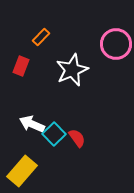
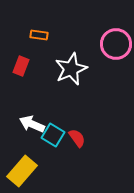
orange rectangle: moved 2 px left, 2 px up; rotated 54 degrees clockwise
white star: moved 1 px left, 1 px up
cyan square: moved 1 px left, 1 px down; rotated 15 degrees counterclockwise
